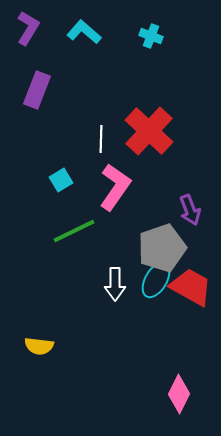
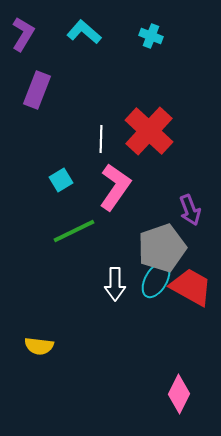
purple L-shape: moved 5 px left, 6 px down
